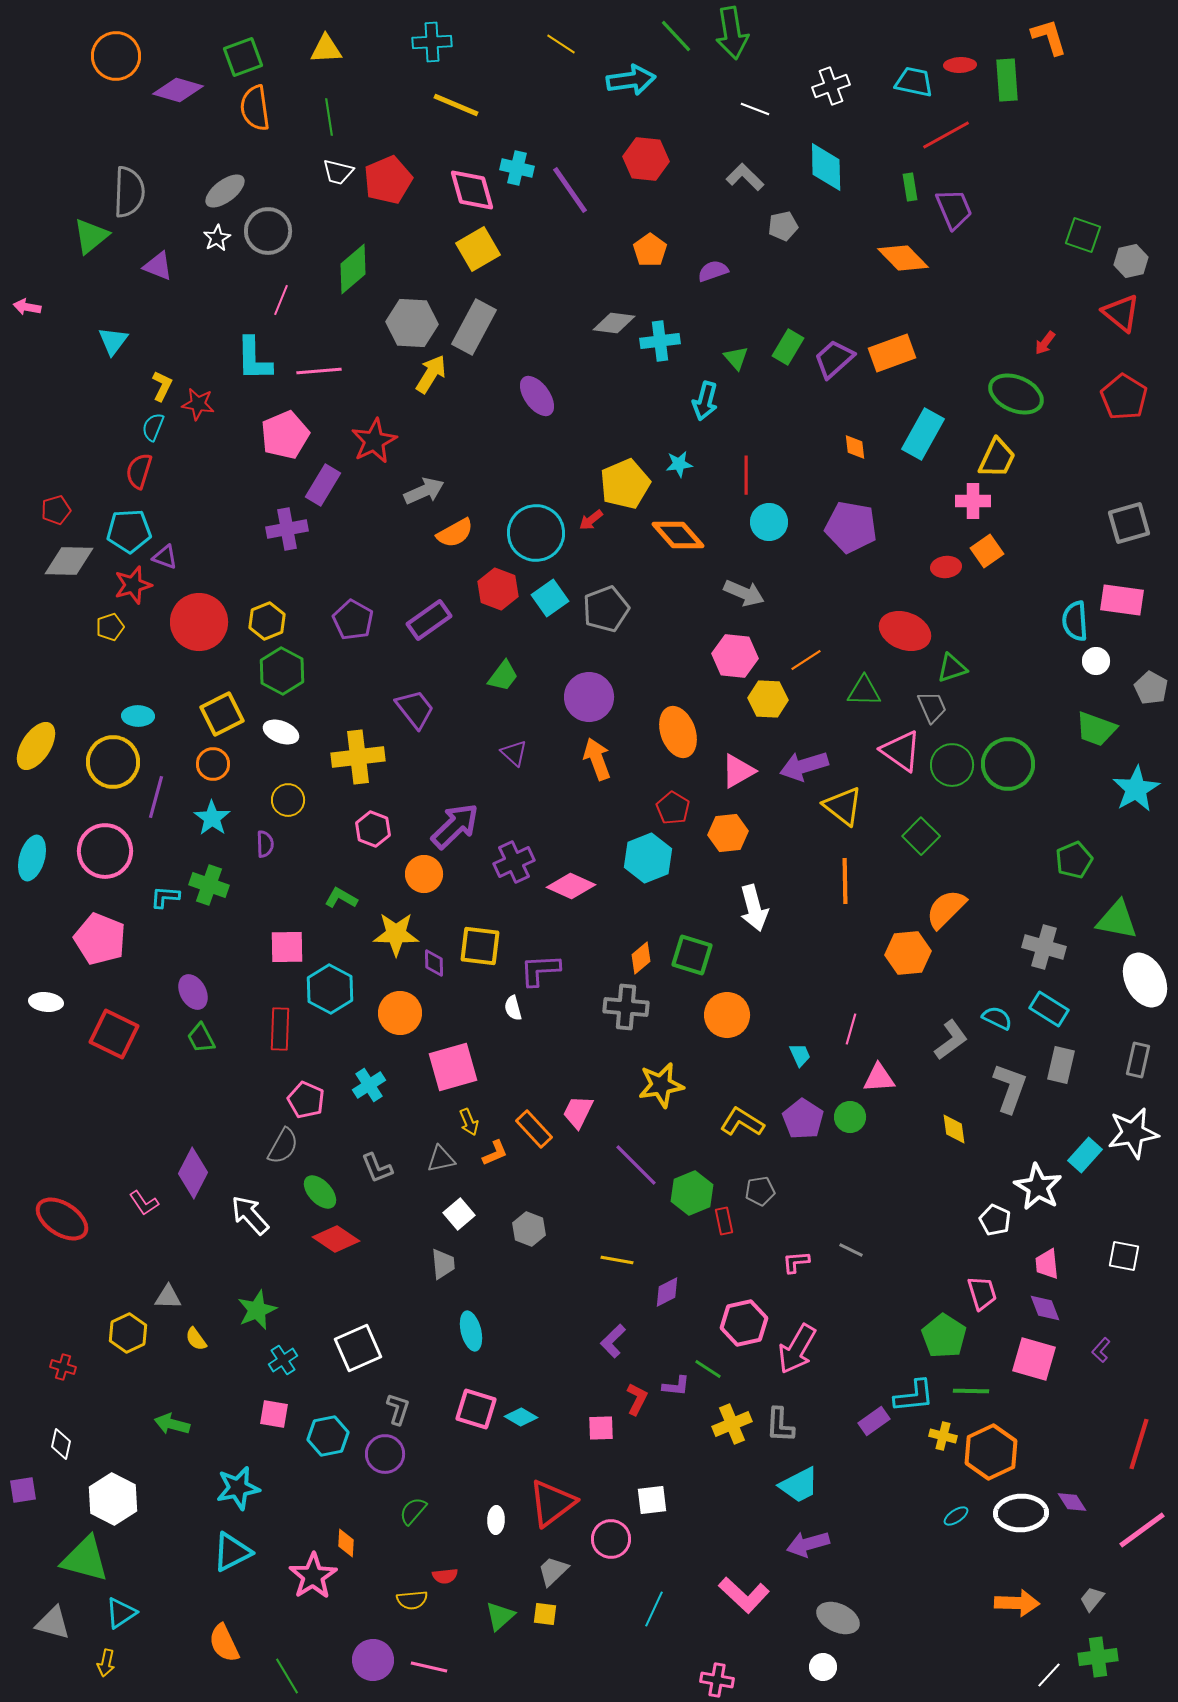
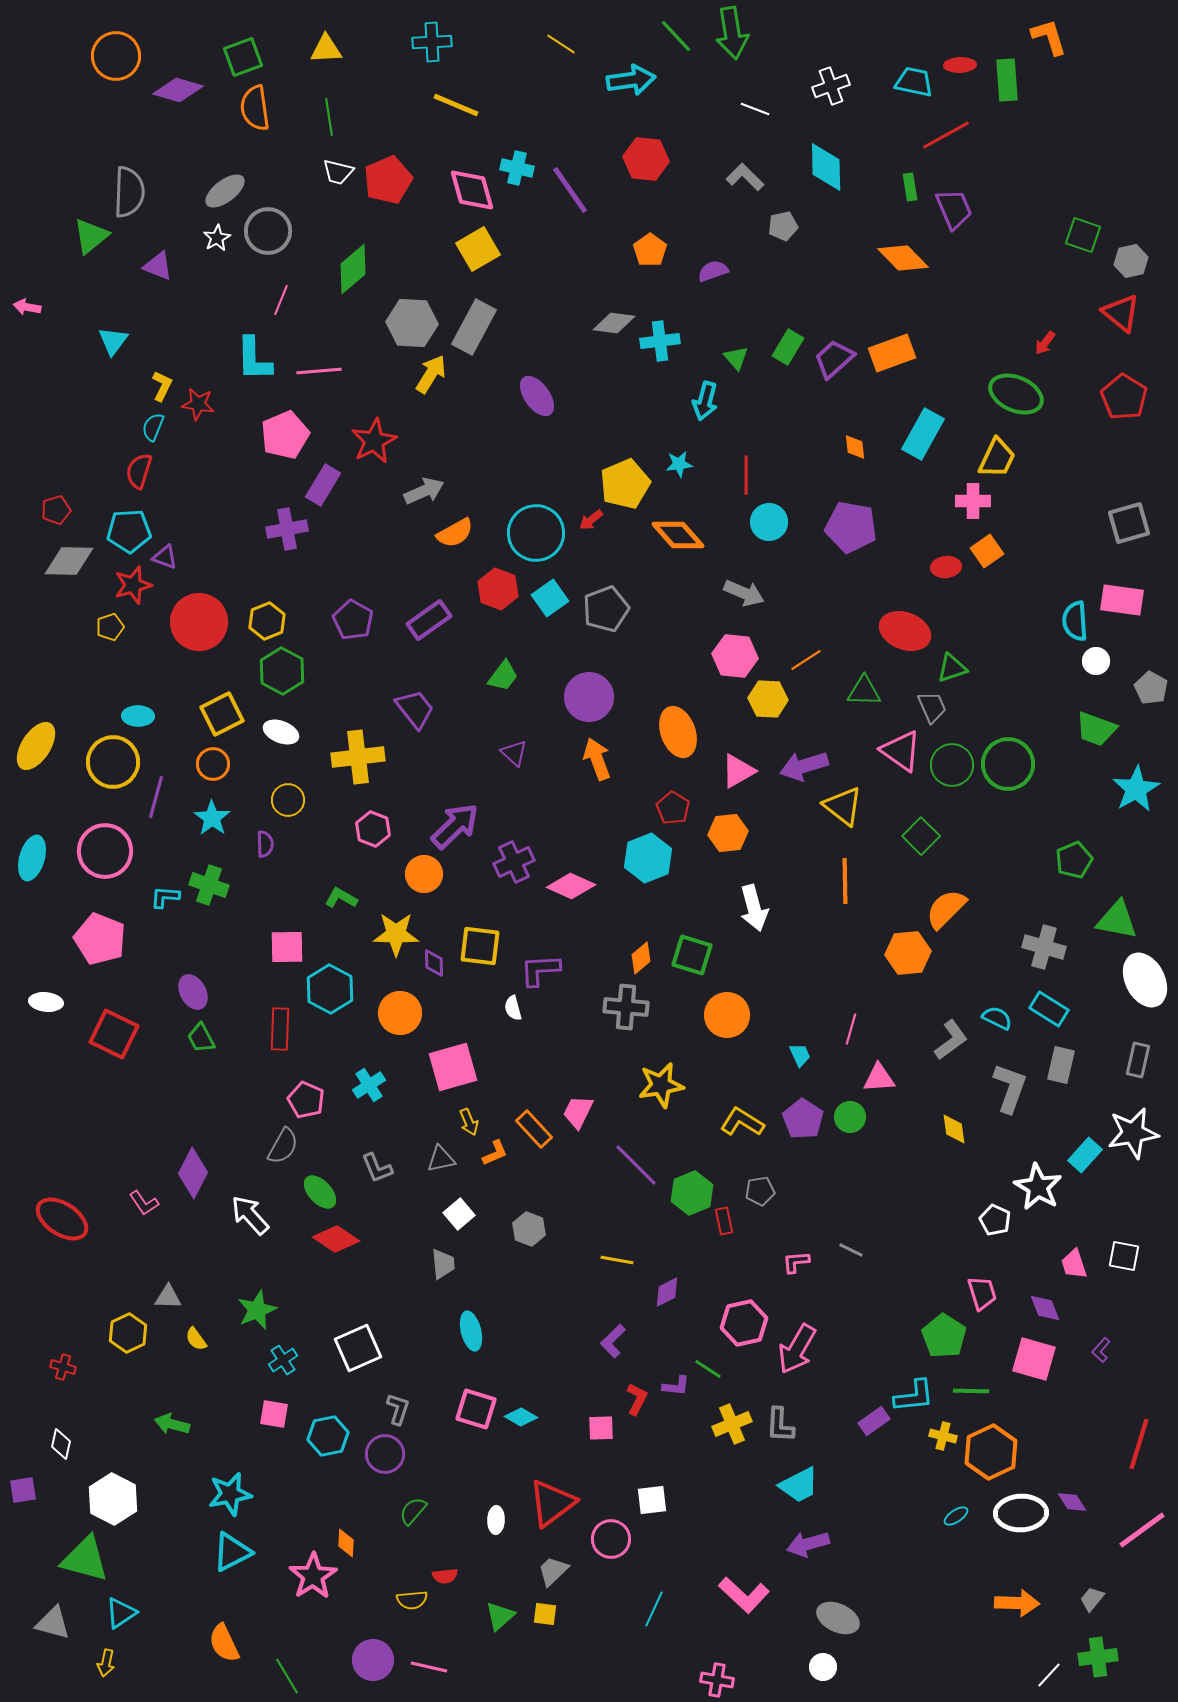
pink trapezoid at (1047, 1264): moved 27 px right; rotated 12 degrees counterclockwise
cyan star at (238, 1488): moved 8 px left, 6 px down
